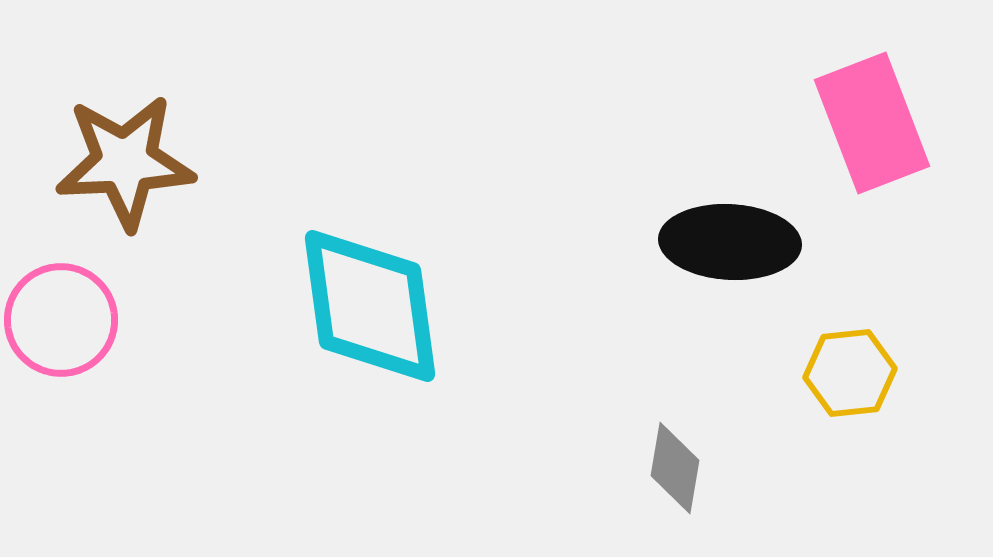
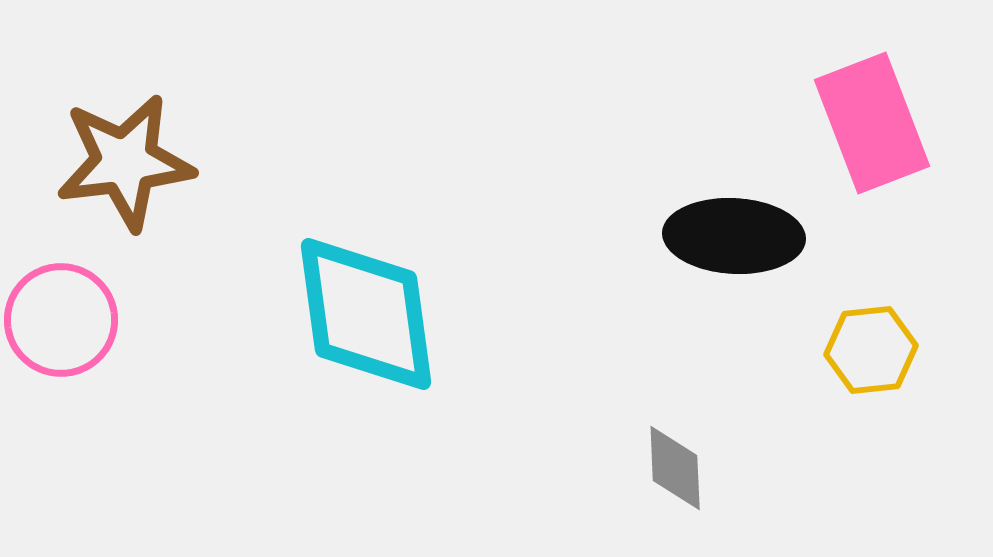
brown star: rotated 4 degrees counterclockwise
black ellipse: moved 4 px right, 6 px up
cyan diamond: moved 4 px left, 8 px down
yellow hexagon: moved 21 px right, 23 px up
gray diamond: rotated 12 degrees counterclockwise
